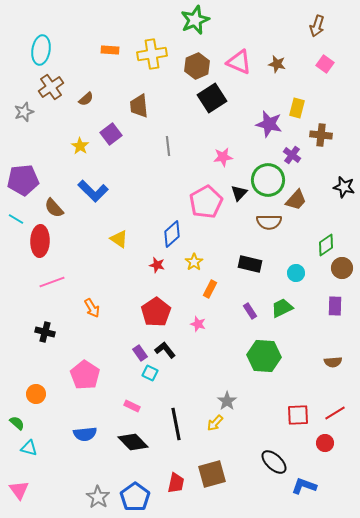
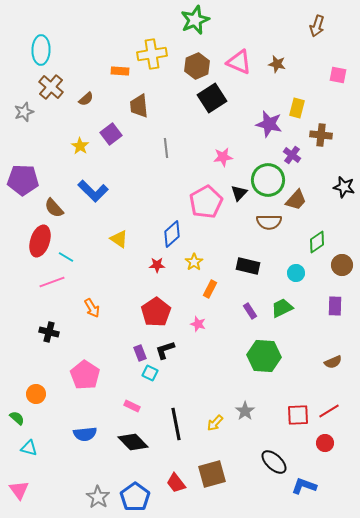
cyan ellipse at (41, 50): rotated 8 degrees counterclockwise
orange rectangle at (110, 50): moved 10 px right, 21 px down
pink square at (325, 64): moved 13 px right, 11 px down; rotated 24 degrees counterclockwise
brown cross at (51, 87): rotated 15 degrees counterclockwise
gray line at (168, 146): moved 2 px left, 2 px down
purple pentagon at (23, 180): rotated 8 degrees clockwise
cyan line at (16, 219): moved 50 px right, 38 px down
red ellipse at (40, 241): rotated 16 degrees clockwise
green diamond at (326, 245): moved 9 px left, 3 px up
black rectangle at (250, 264): moved 2 px left, 2 px down
red star at (157, 265): rotated 14 degrees counterclockwise
brown circle at (342, 268): moved 3 px up
black cross at (45, 332): moved 4 px right
black L-shape at (165, 350): rotated 70 degrees counterclockwise
purple rectangle at (140, 353): rotated 14 degrees clockwise
brown semicircle at (333, 362): rotated 18 degrees counterclockwise
gray star at (227, 401): moved 18 px right, 10 px down
red line at (335, 413): moved 6 px left, 2 px up
green semicircle at (17, 423): moved 5 px up
red trapezoid at (176, 483): rotated 130 degrees clockwise
